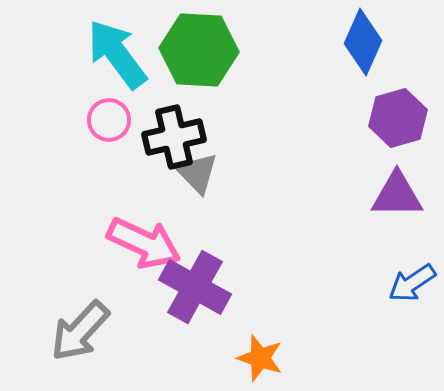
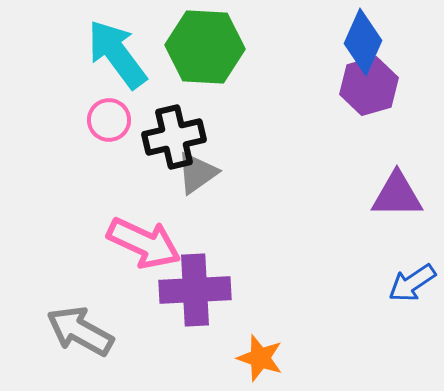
green hexagon: moved 6 px right, 3 px up
purple hexagon: moved 29 px left, 32 px up
gray triangle: rotated 39 degrees clockwise
purple cross: moved 3 px down; rotated 32 degrees counterclockwise
gray arrow: rotated 76 degrees clockwise
